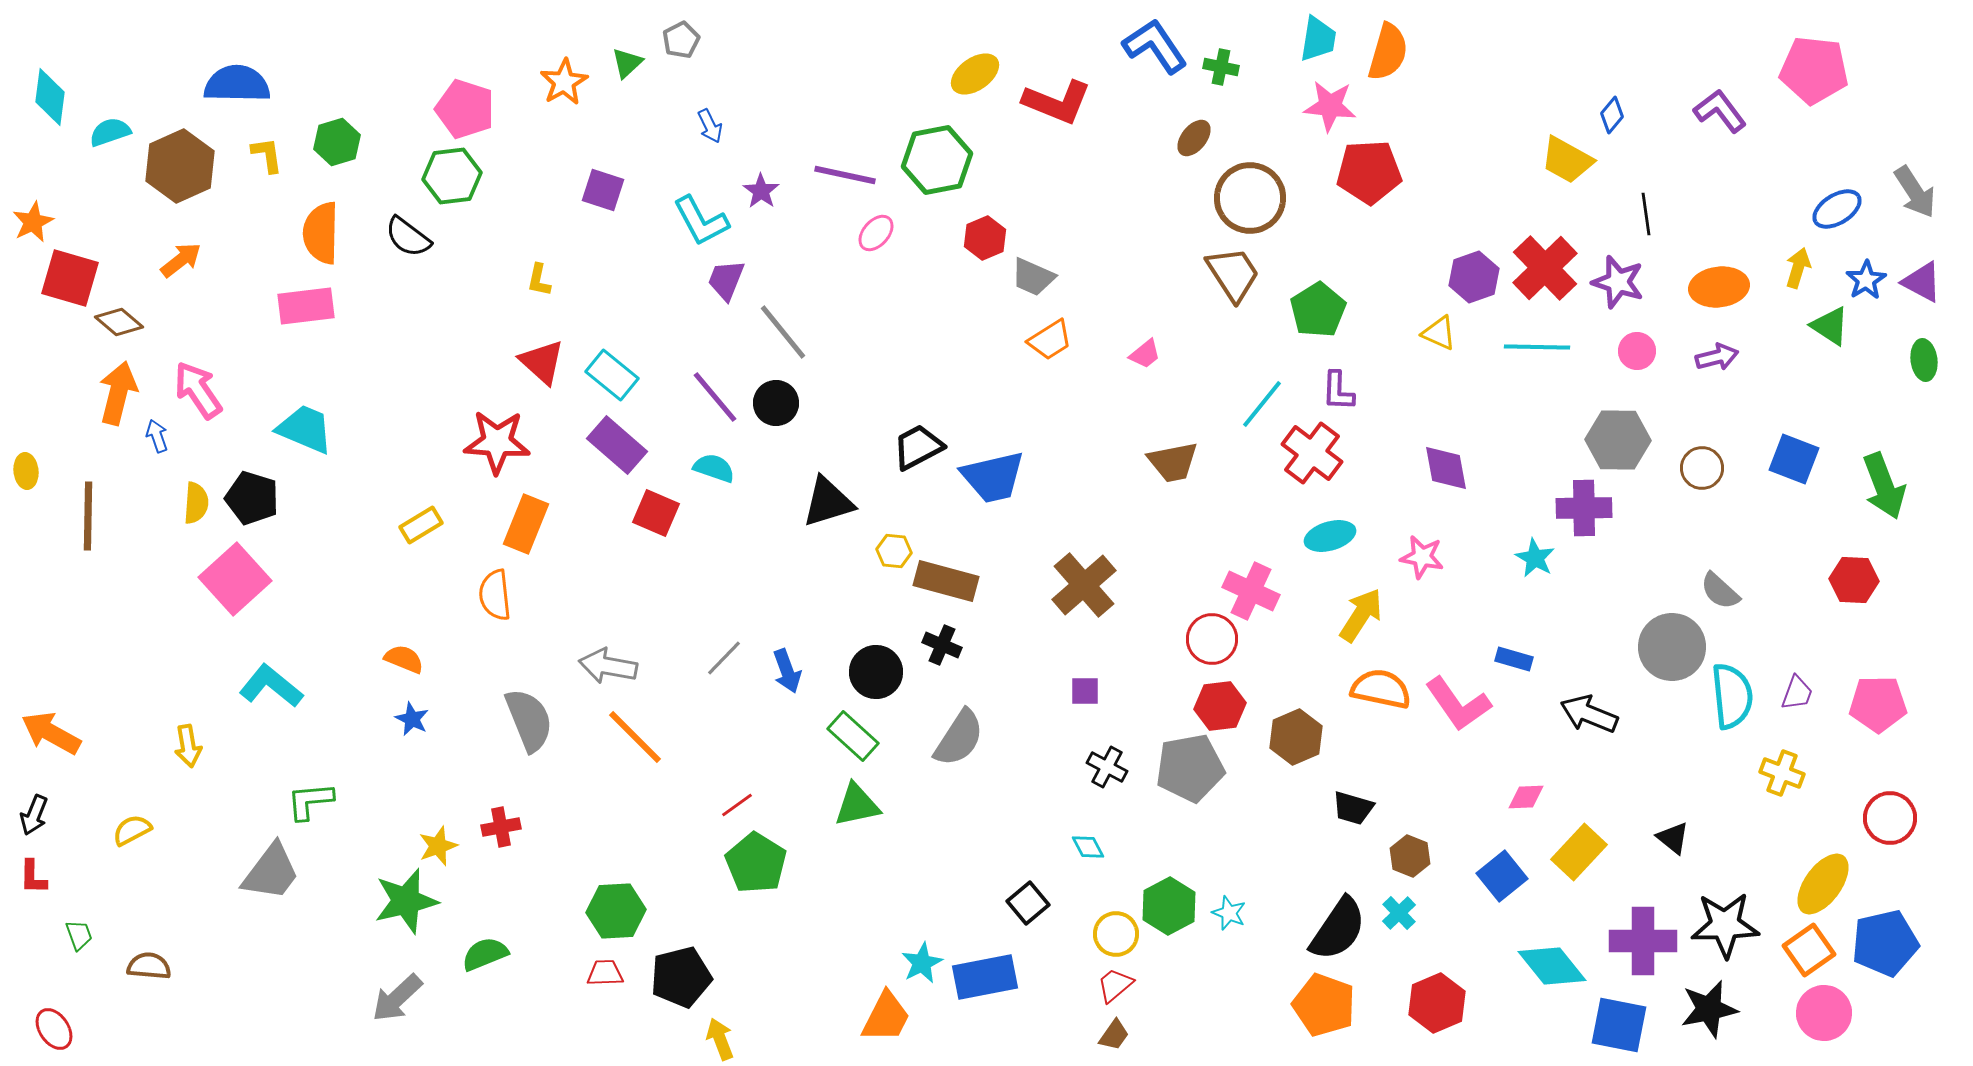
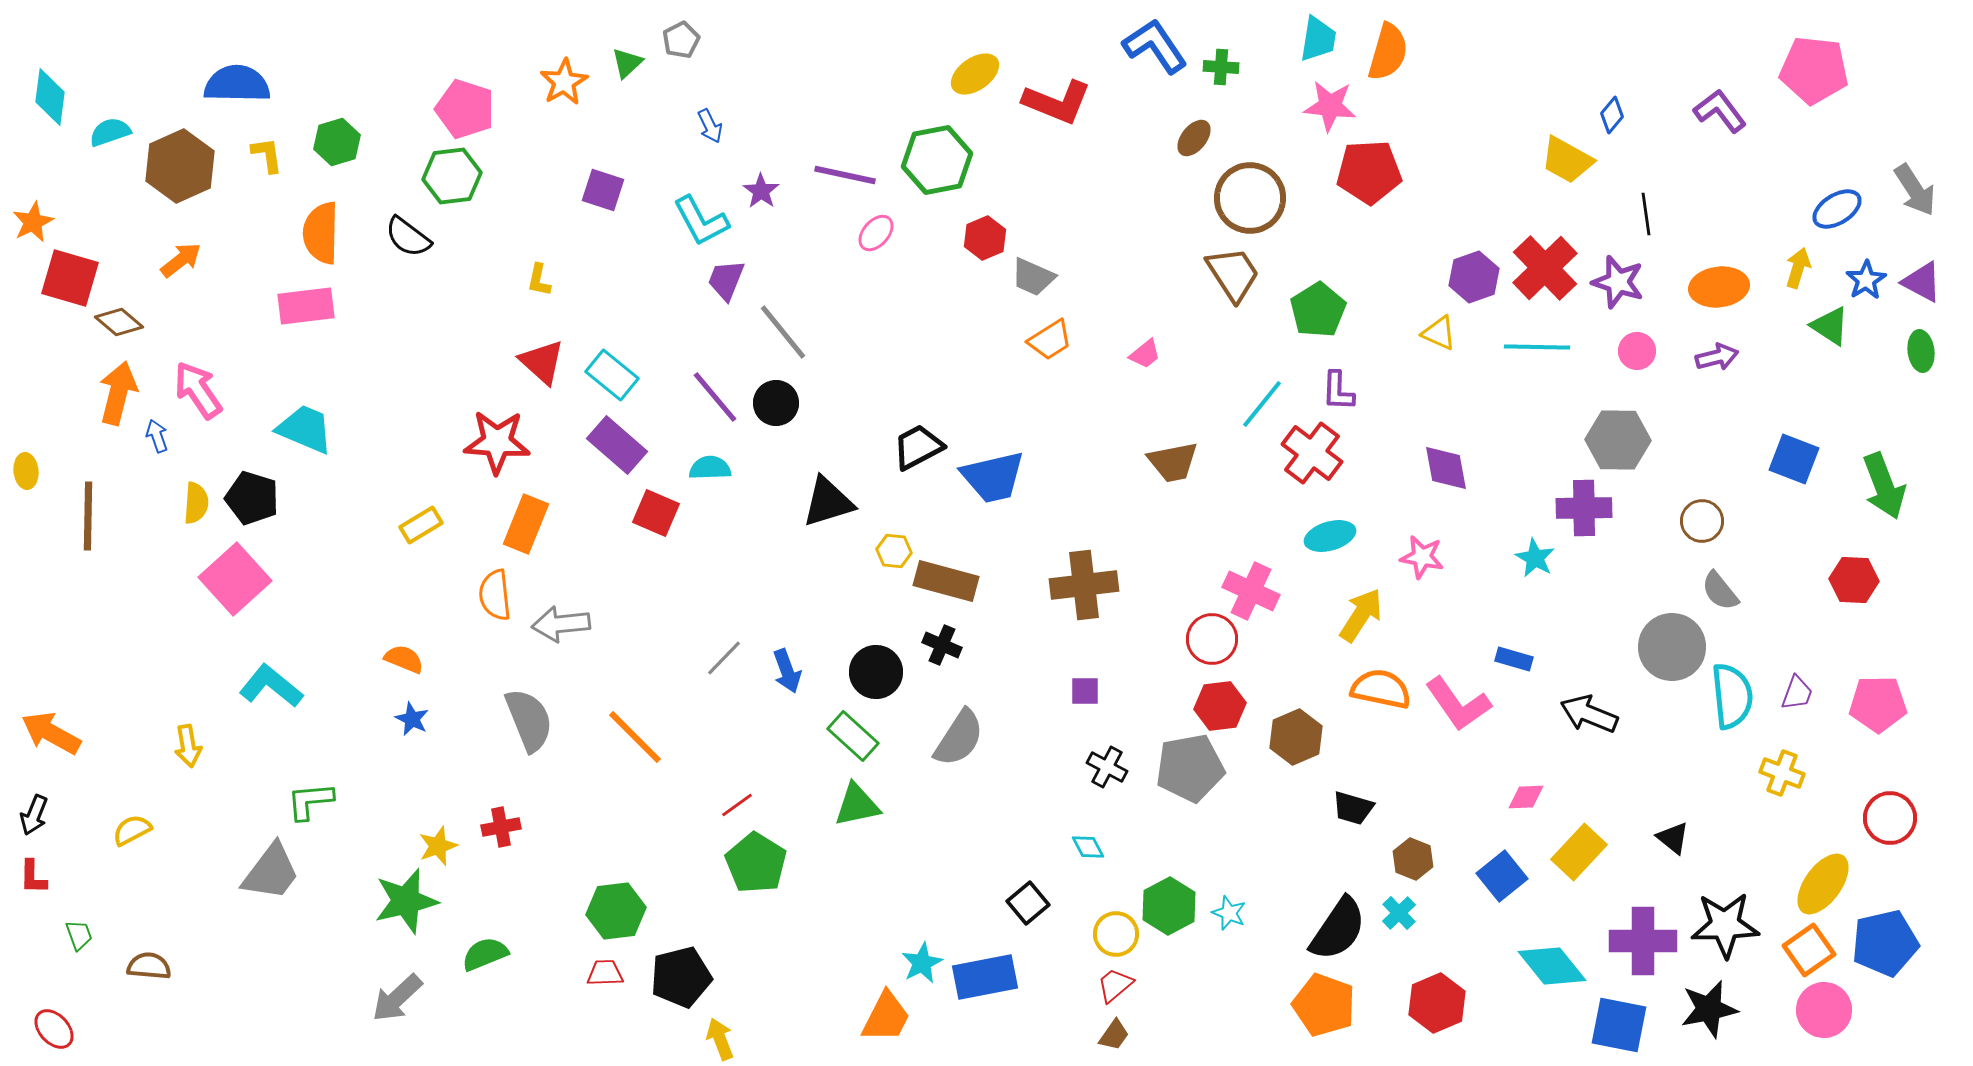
green cross at (1221, 67): rotated 8 degrees counterclockwise
gray arrow at (1915, 192): moved 2 px up
green ellipse at (1924, 360): moved 3 px left, 9 px up
cyan semicircle at (714, 468): moved 4 px left; rotated 21 degrees counterclockwise
brown circle at (1702, 468): moved 53 px down
brown cross at (1084, 585): rotated 34 degrees clockwise
gray semicircle at (1720, 591): rotated 9 degrees clockwise
gray arrow at (608, 666): moved 47 px left, 42 px up; rotated 16 degrees counterclockwise
brown hexagon at (1410, 856): moved 3 px right, 3 px down
green hexagon at (616, 911): rotated 4 degrees counterclockwise
pink circle at (1824, 1013): moved 3 px up
red ellipse at (54, 1029): rotated 9 degrees counterclockwise
